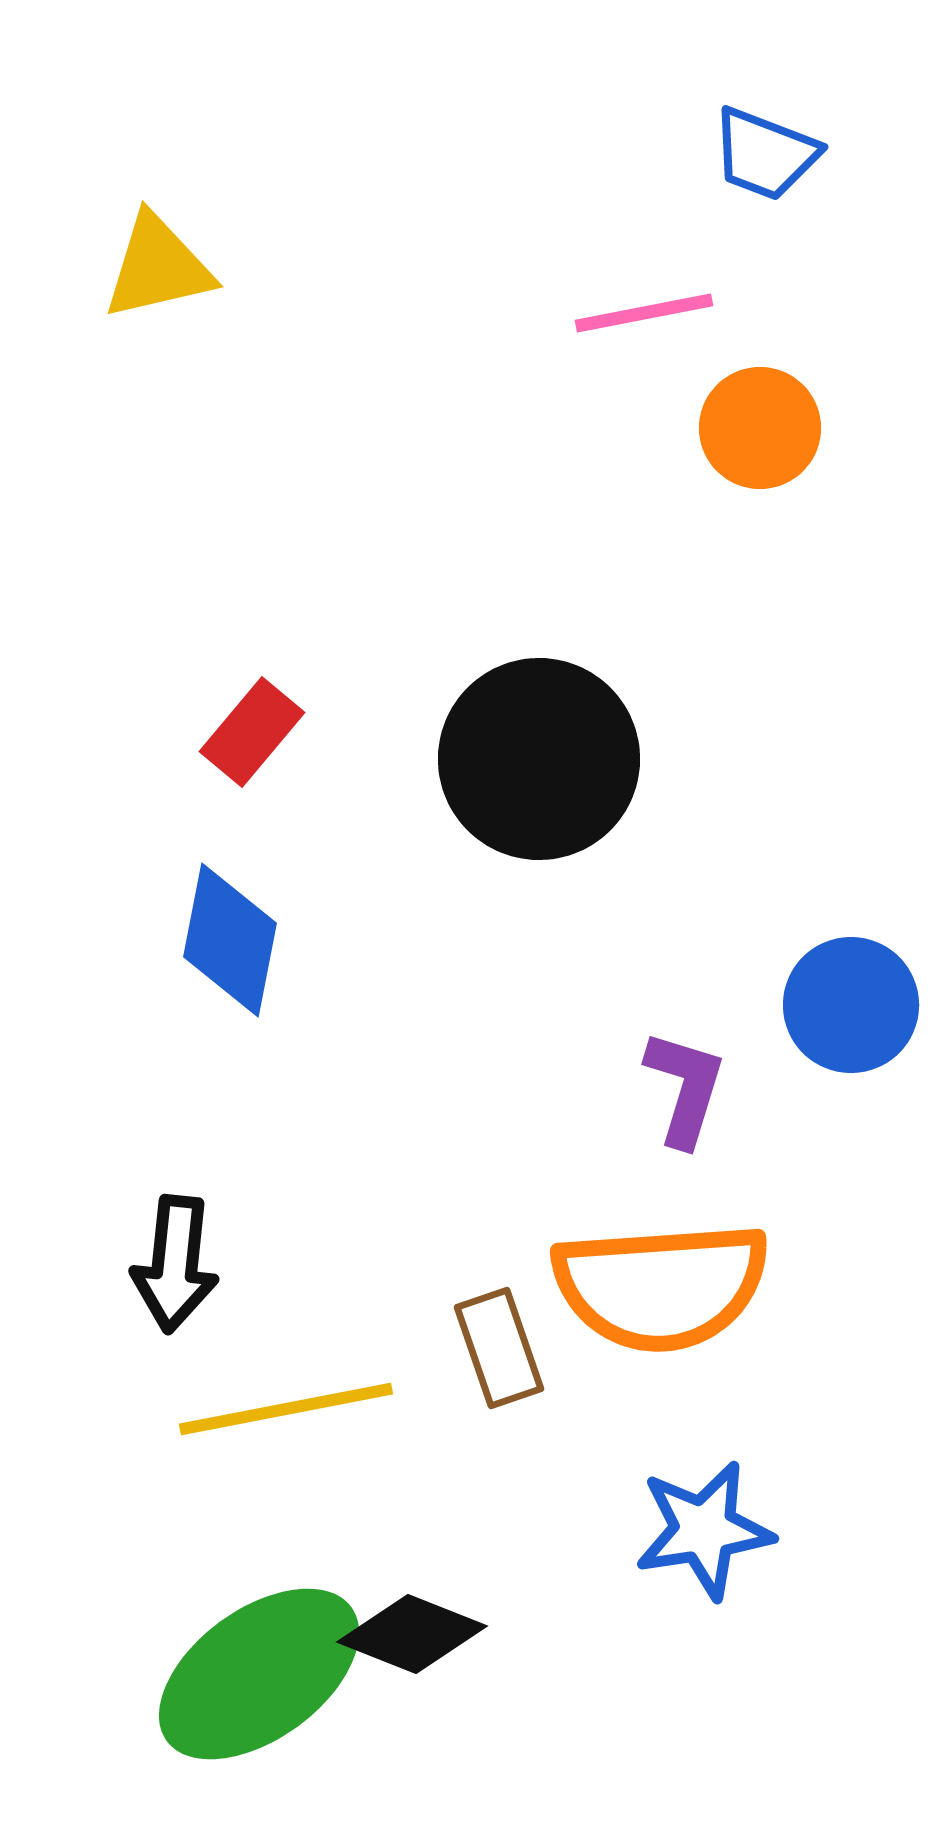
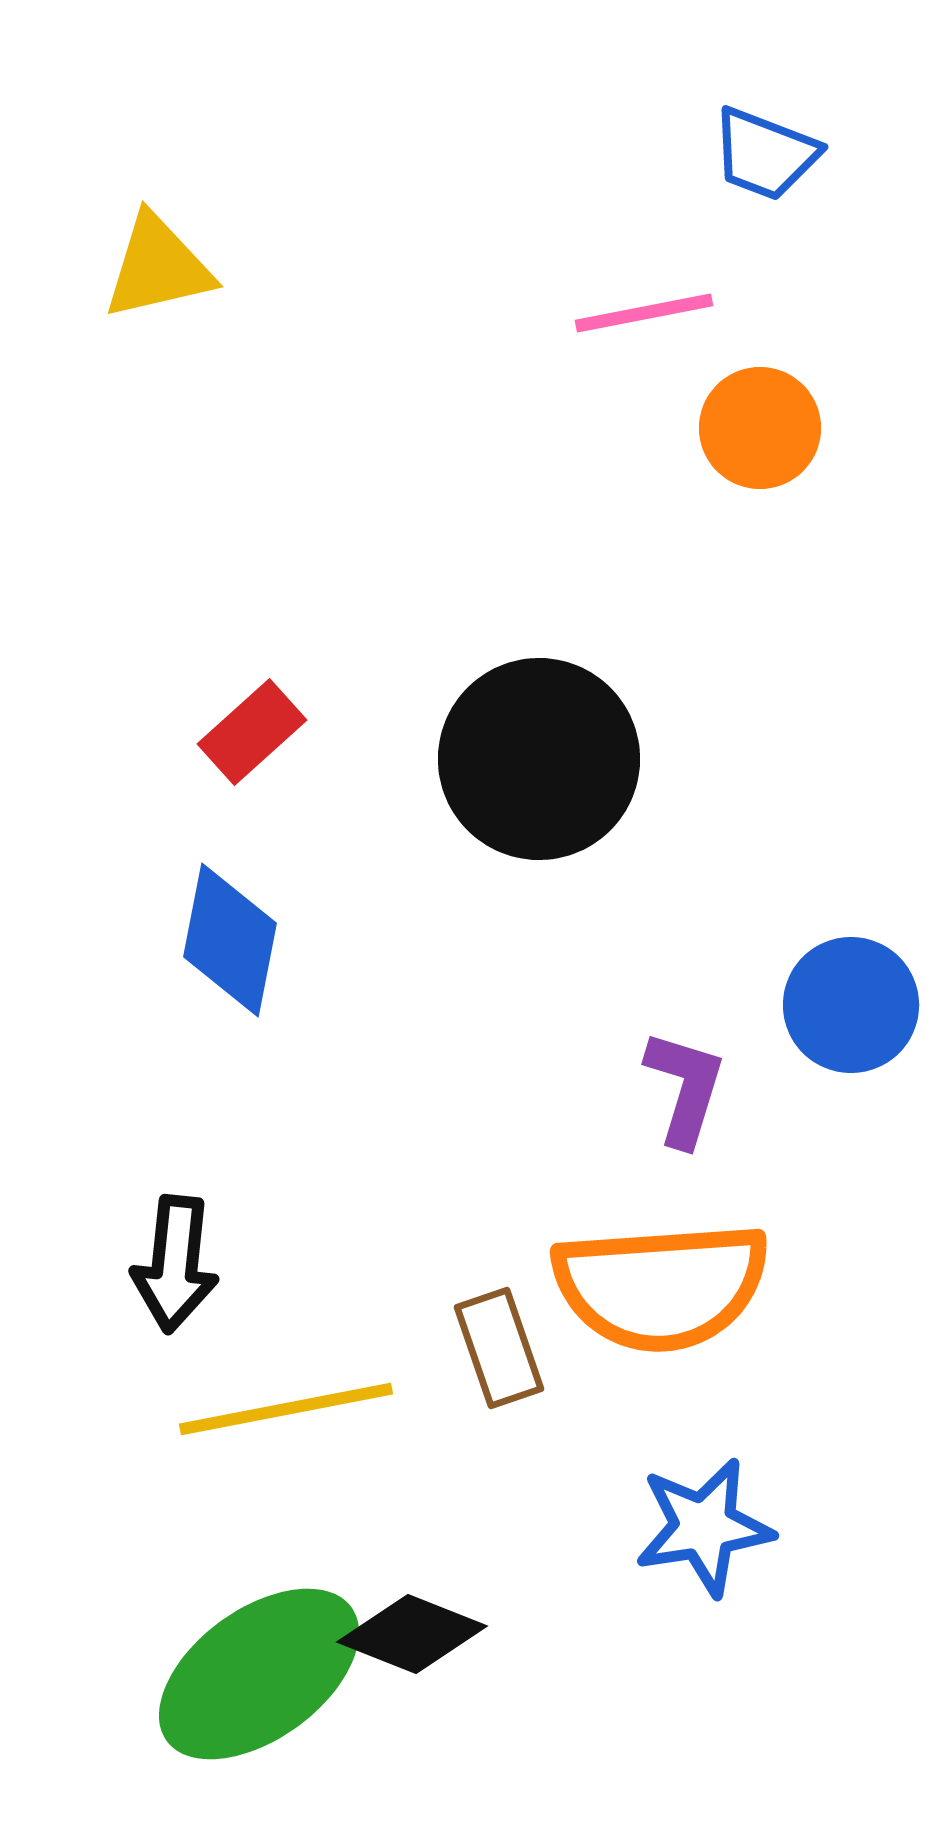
red rectangle: rotated 8 degrees clockwise
blue star: moved 3 px up
